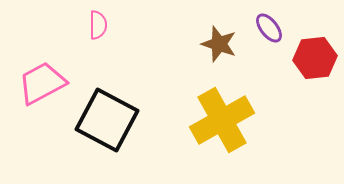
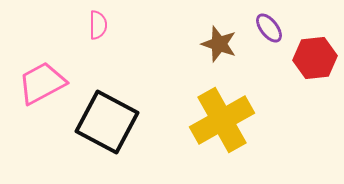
black square: moved 2 px down
